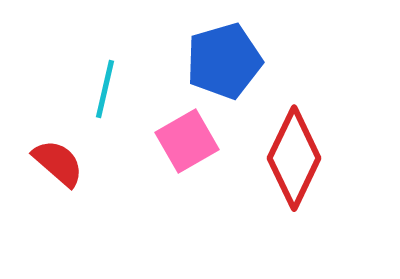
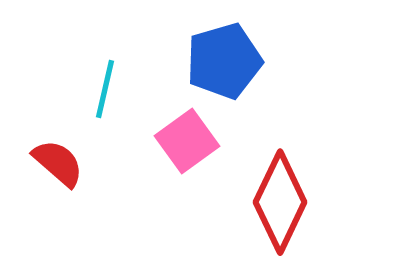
pink square: rotated 6 degrees counterclockwise
red diamond: moved 14 px left, 44 px down
